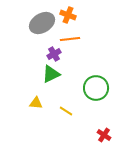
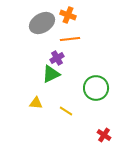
purple cross: moved 3 px right, 4 px down
